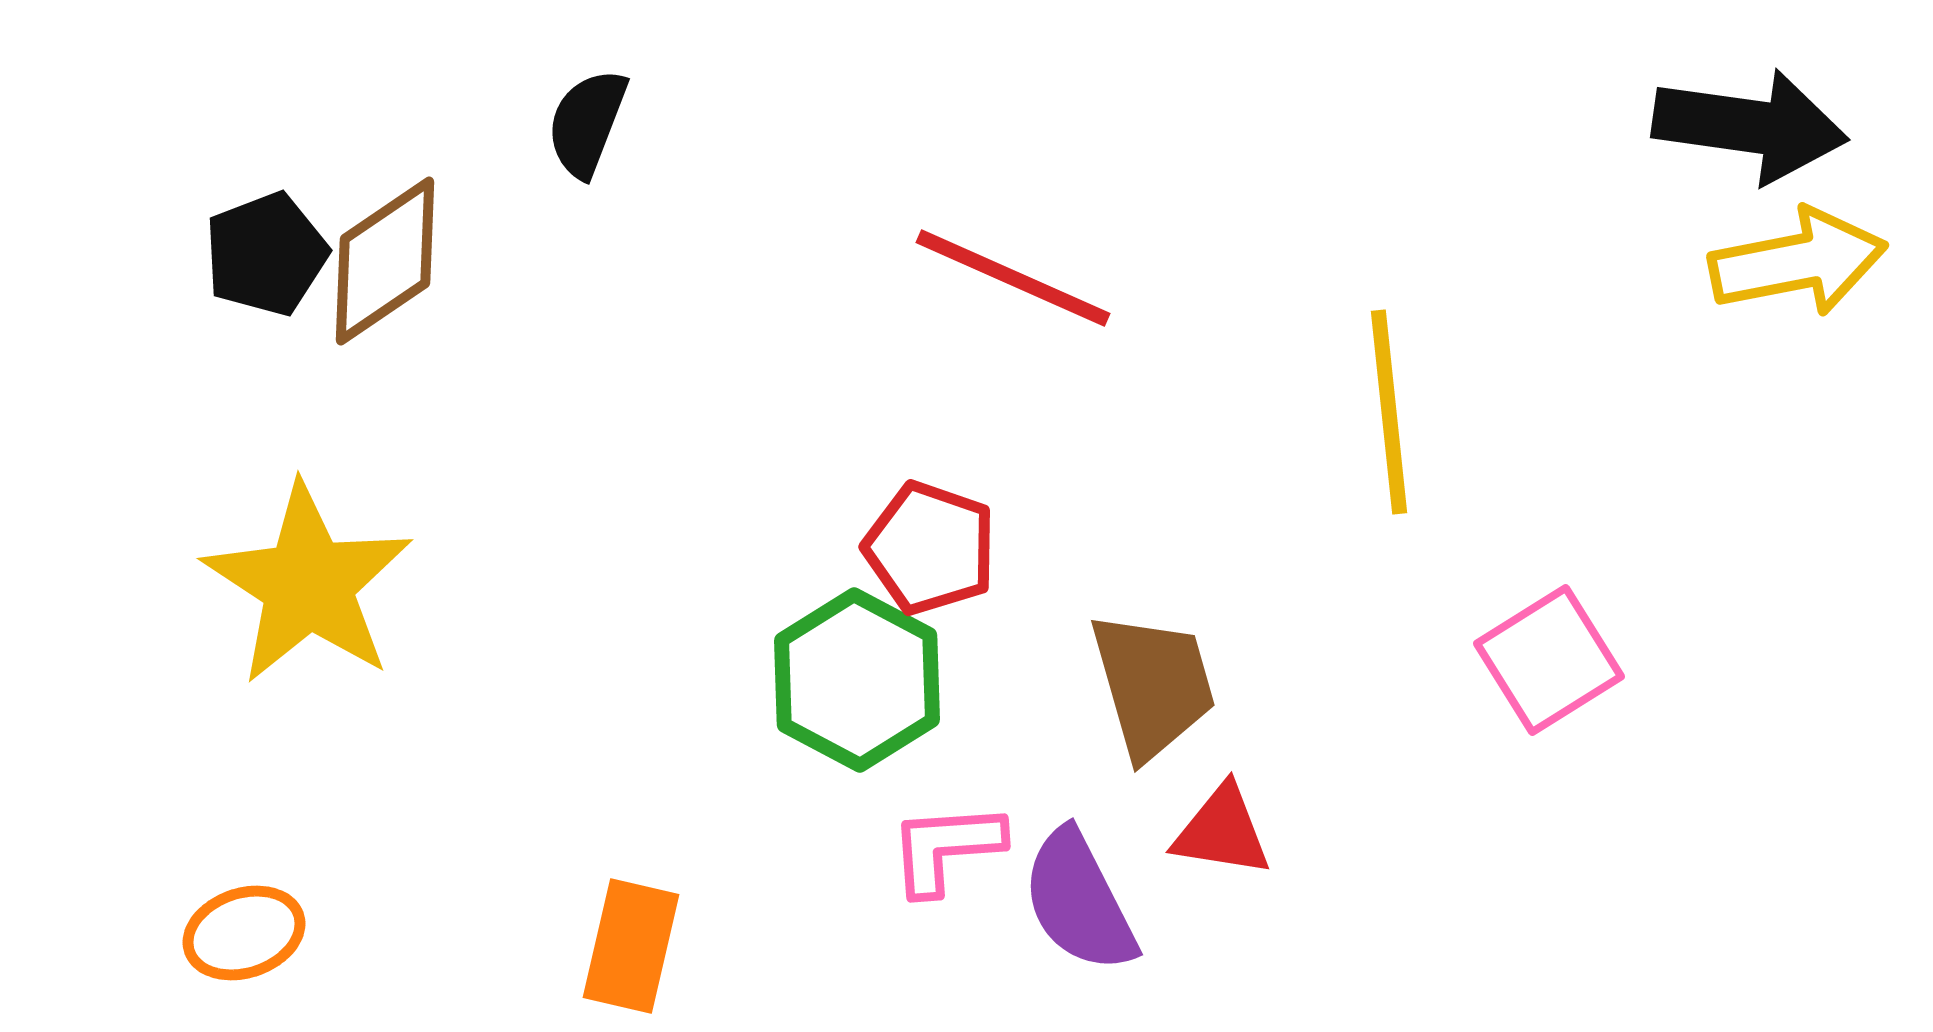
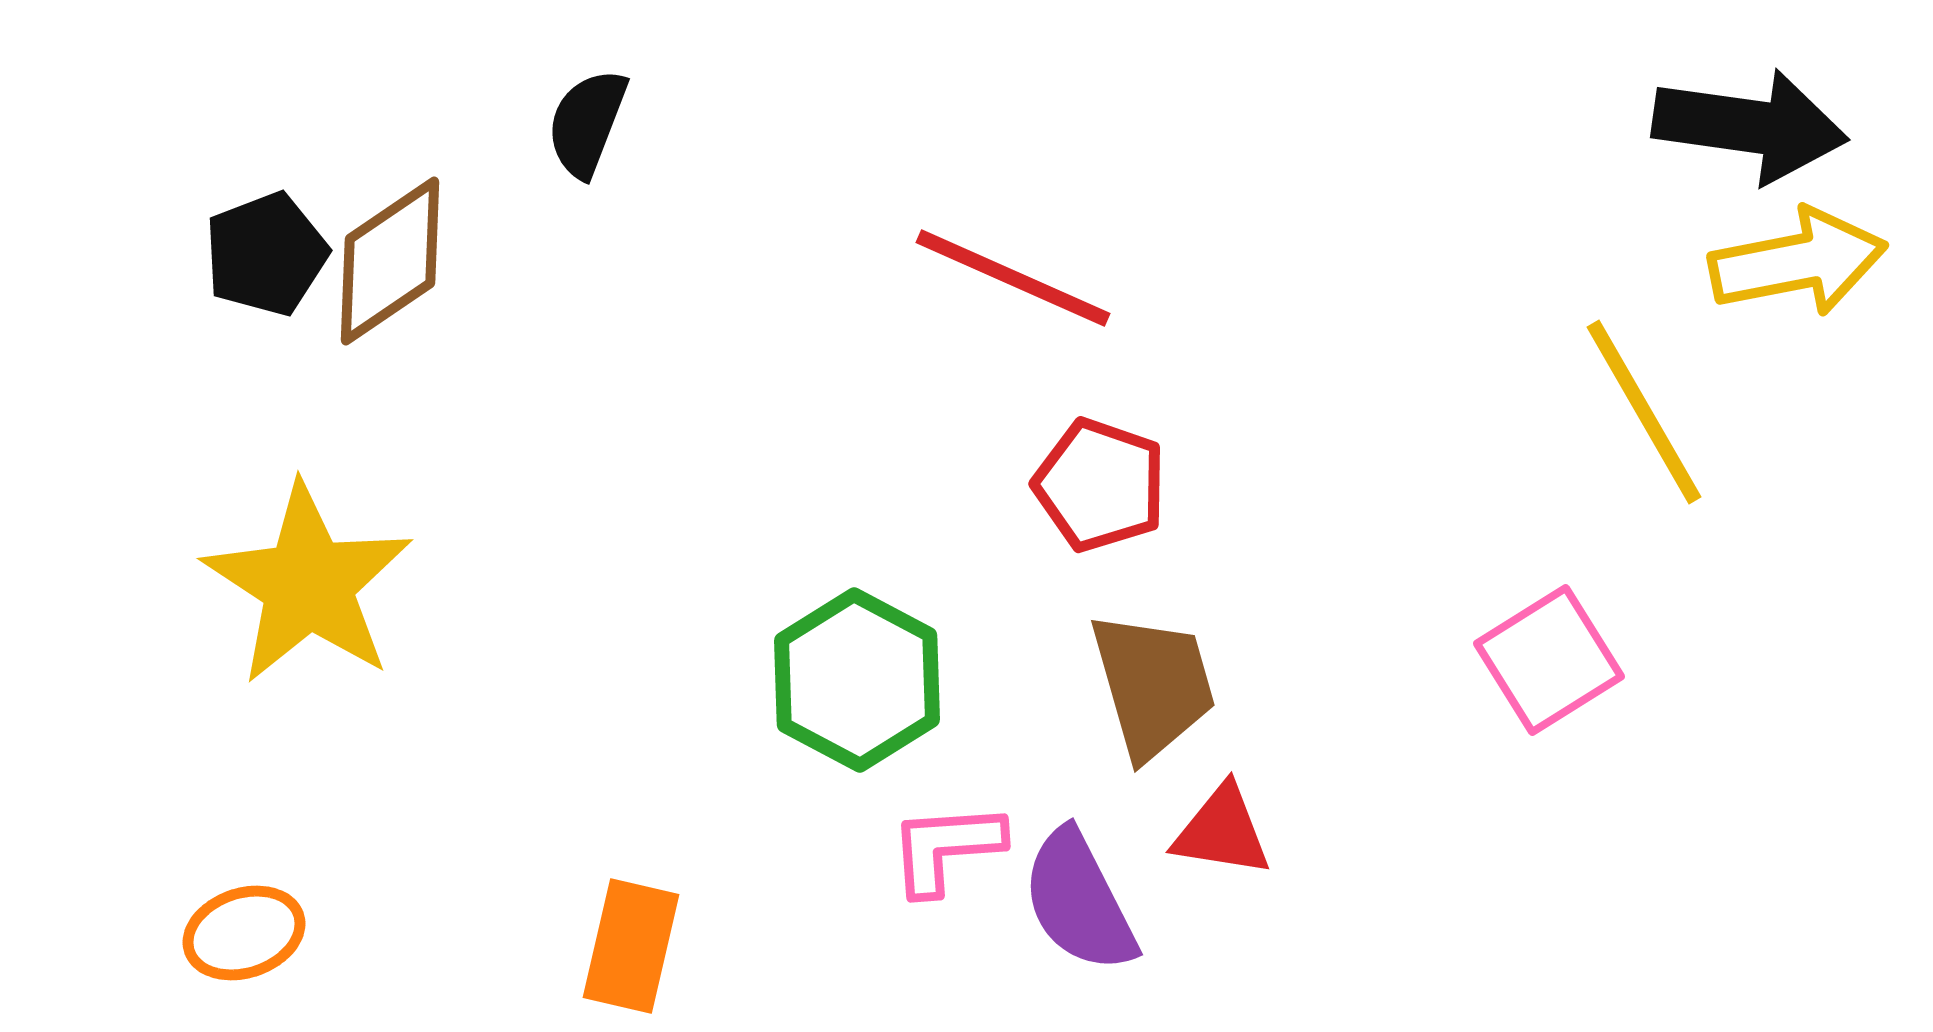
brown diamond: moved 5 px right
yellow line: moved 255 px right; rotated 24 degrees counterclockwise
red pentagon: moved 170 px right, 63 px up
